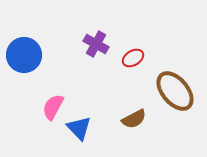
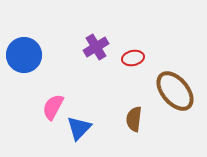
purple cross: moved 3 px down; rotated 30 degrees clockwise
red ellipse: rotated 20 degrees clockwise
brown semicircle: rotated 125 degrees clockwise
blue triangle: rotated 28 degrees clockwise
